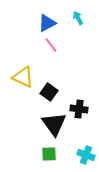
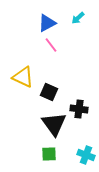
cyan arrow: rotated 104 degrees counterclockwise
black square: rotated 12 degrees counterclockwise
